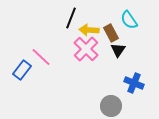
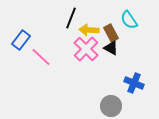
black triangle: moved 7 px left, 2 px up; rotated 35 degrees counterclockwise
blue rectangle: moved 1 px left, 30 px up
